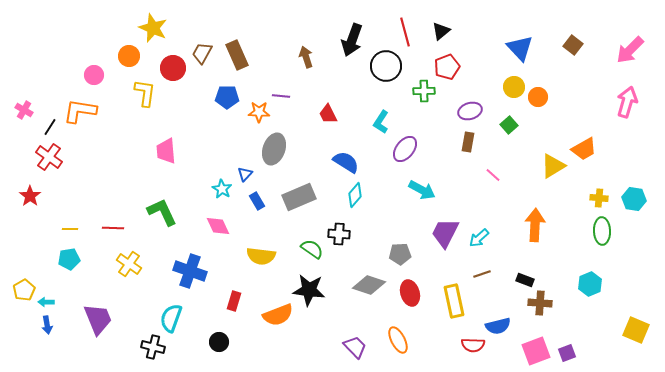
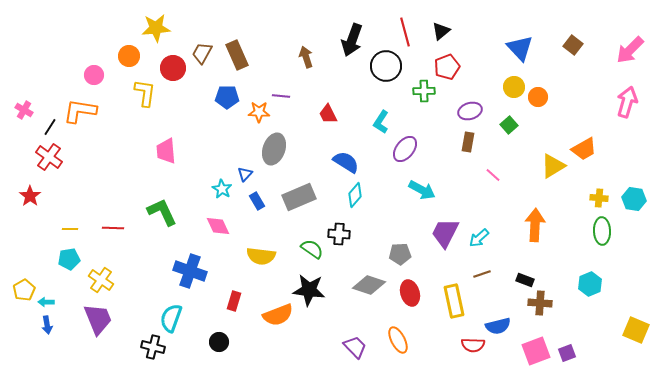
yellow star at (153, 28): moved 3 px right; rotated 28 degrees counterclockwise
yellow cross at (129, 264): moved 28 px left, 16 px down
